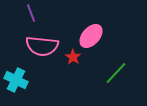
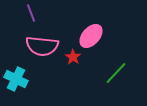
cyan cross: moved 1 px up
